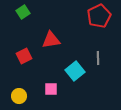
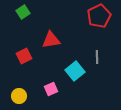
gray line: moved 1 px left, 1 px up
pink square: rotated 24 degrees counterclockwise
